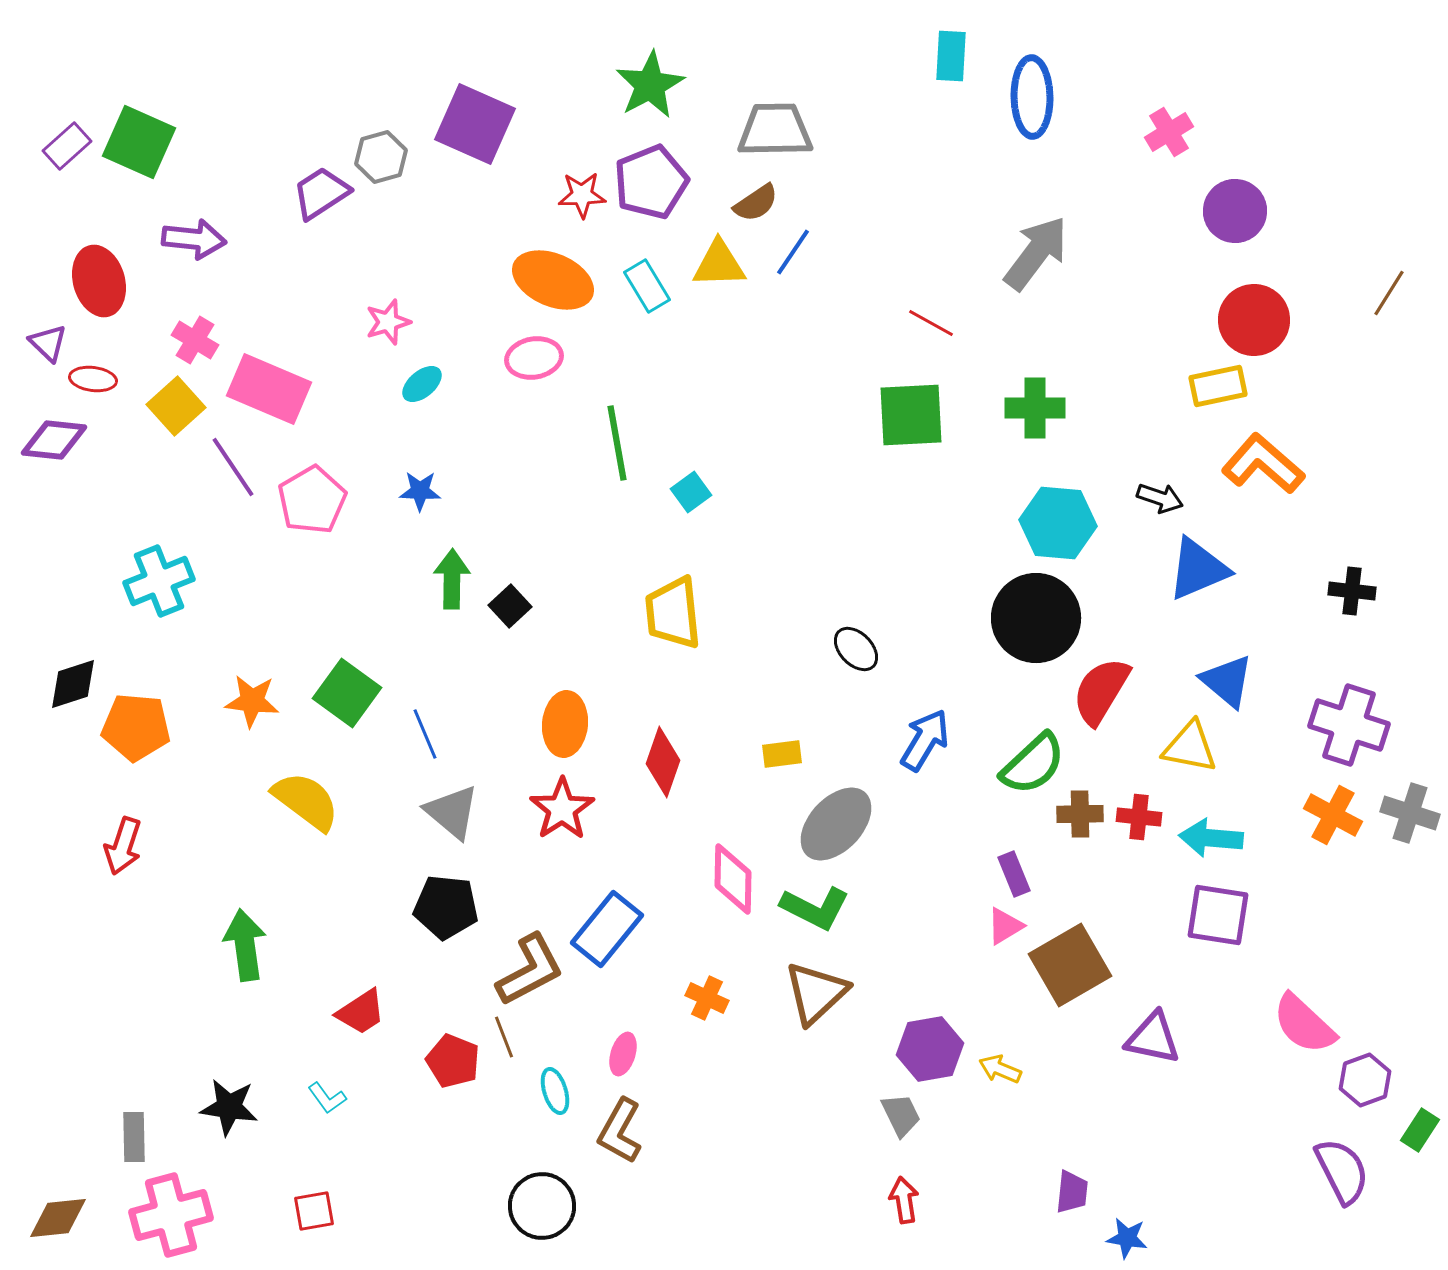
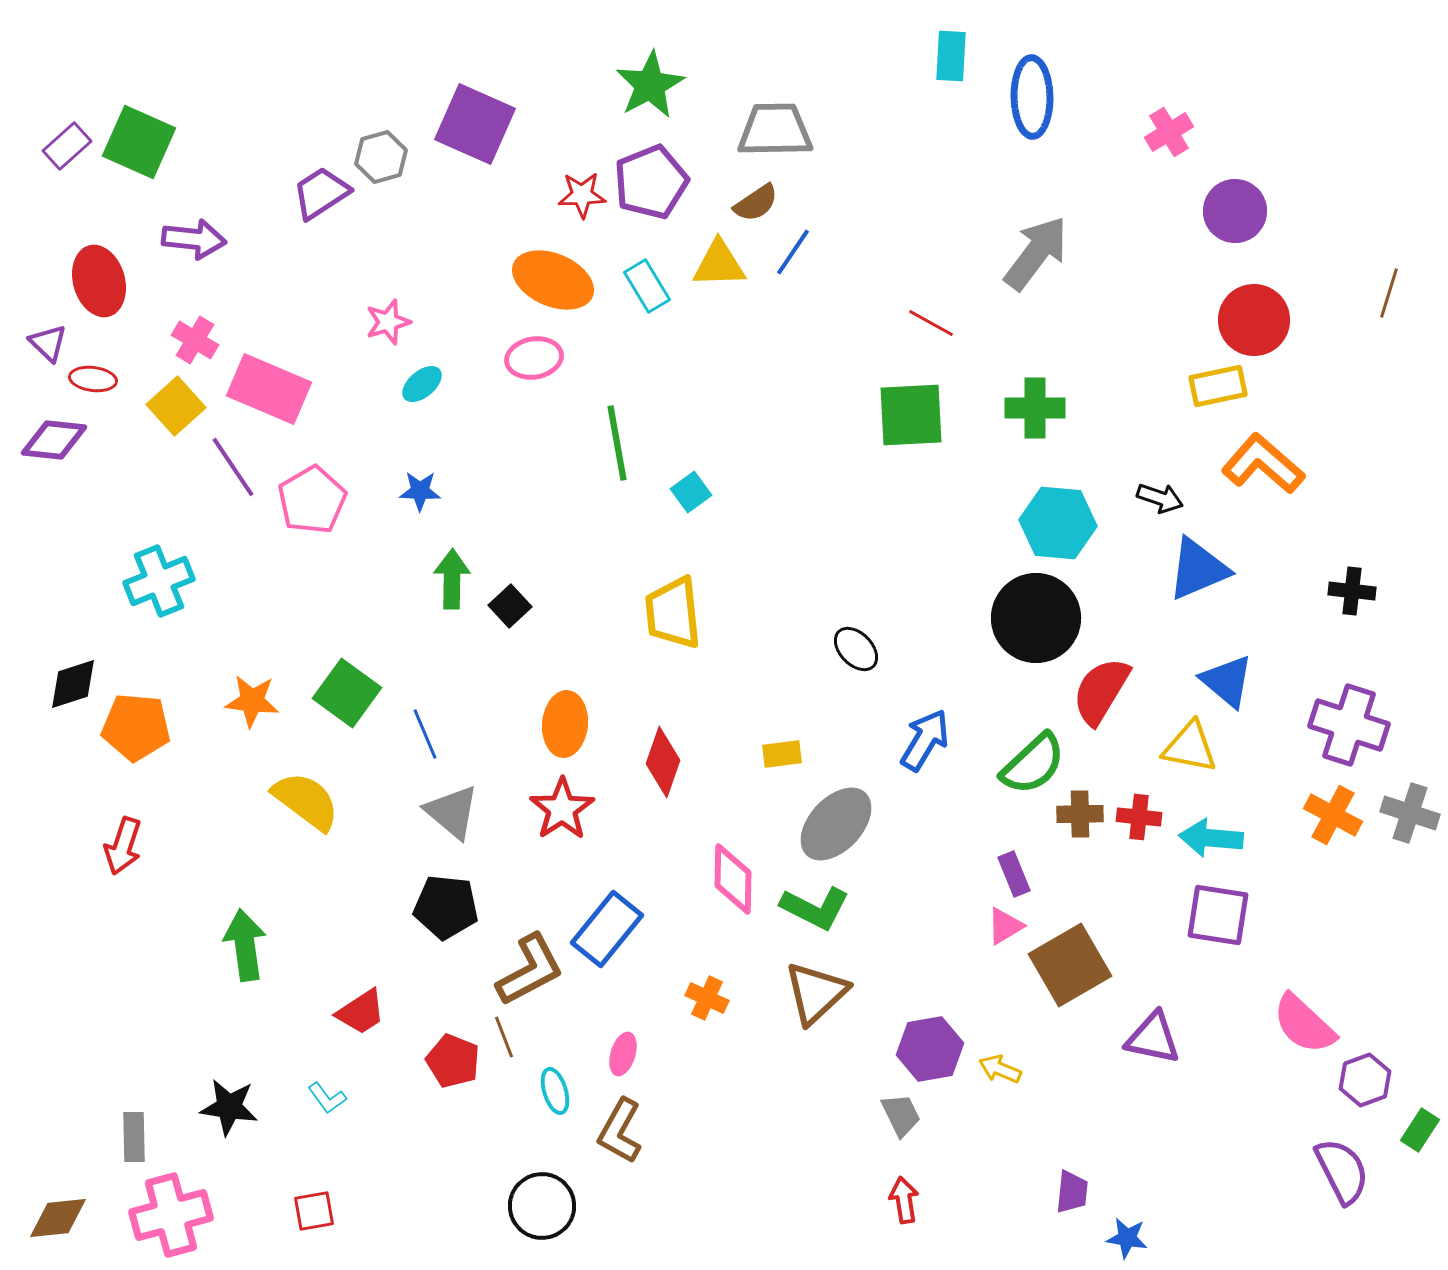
brown line at (1389, 293): rotated 15 degrees counterclockwise
